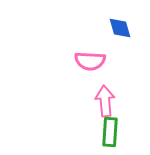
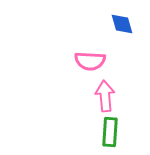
blue diamond: moved 2 px right, 4 px up
pink arrow: moved 5 px up
